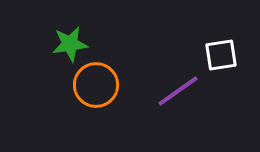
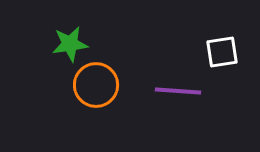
white square: moved 1 px right, 3 px up
purple line: rotated 39 degrees clockwise
